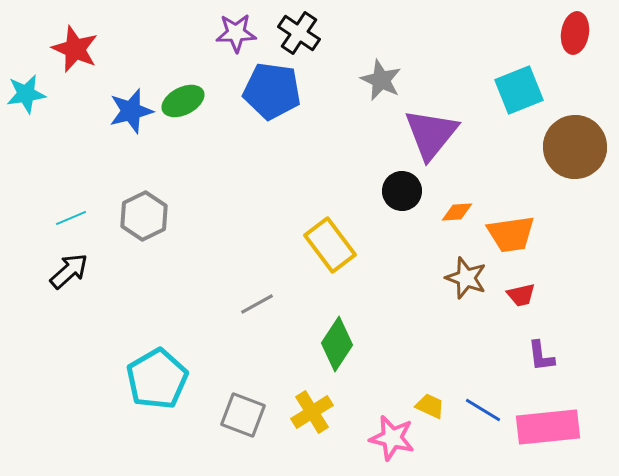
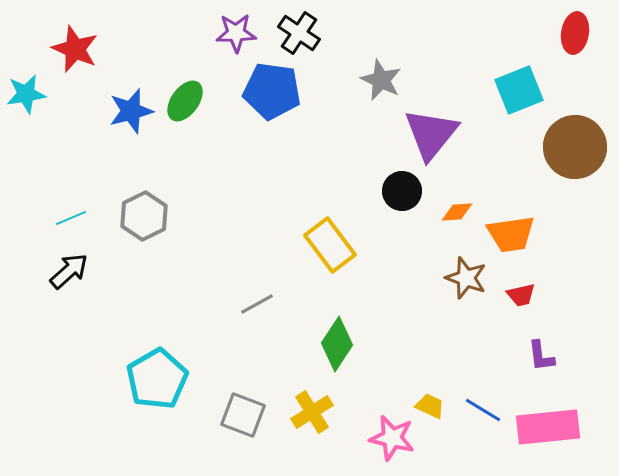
green ellipse: moved 2 px right; rotated 27 degrees counterclockwise
